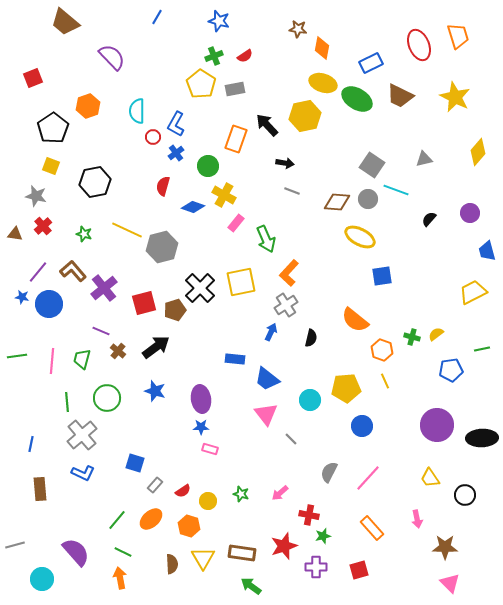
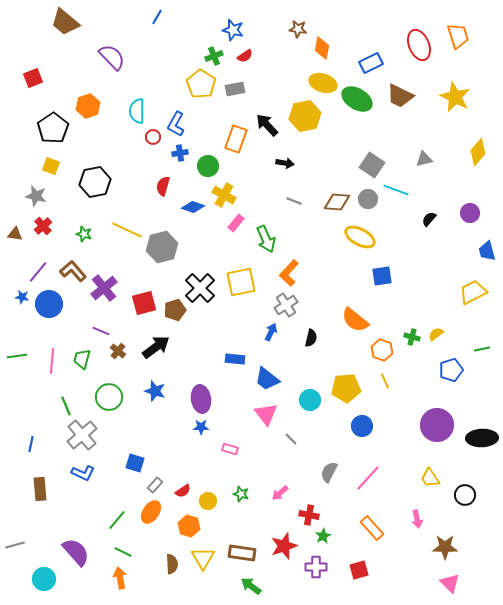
blue star at (219, 21): moved 14 px right, 9 px down
blue cross at (176, 153): moved 4 px right; rotated 28 degrees clockwise
gray line at (292, 191): moved 2 px right, 10 px down
blue pentagon at (451, 370): rotated 10 degrees counterclockwise
green circle at (107, 398): moved 2 px right, 1 px up
green line at (67, 402): moved 1 px left, 4 px down; rotated 18 degrees counterclockwise
pink rectangle at (210, 449): moved 20 px right
orange ellipse at (151, 519): moved 7 px up; rotated 15 degrees counterclockwise
green star at (323, 536): rotated 14 degrees counterclockwise
cyan circle at (42, 579): moved 2 px right
